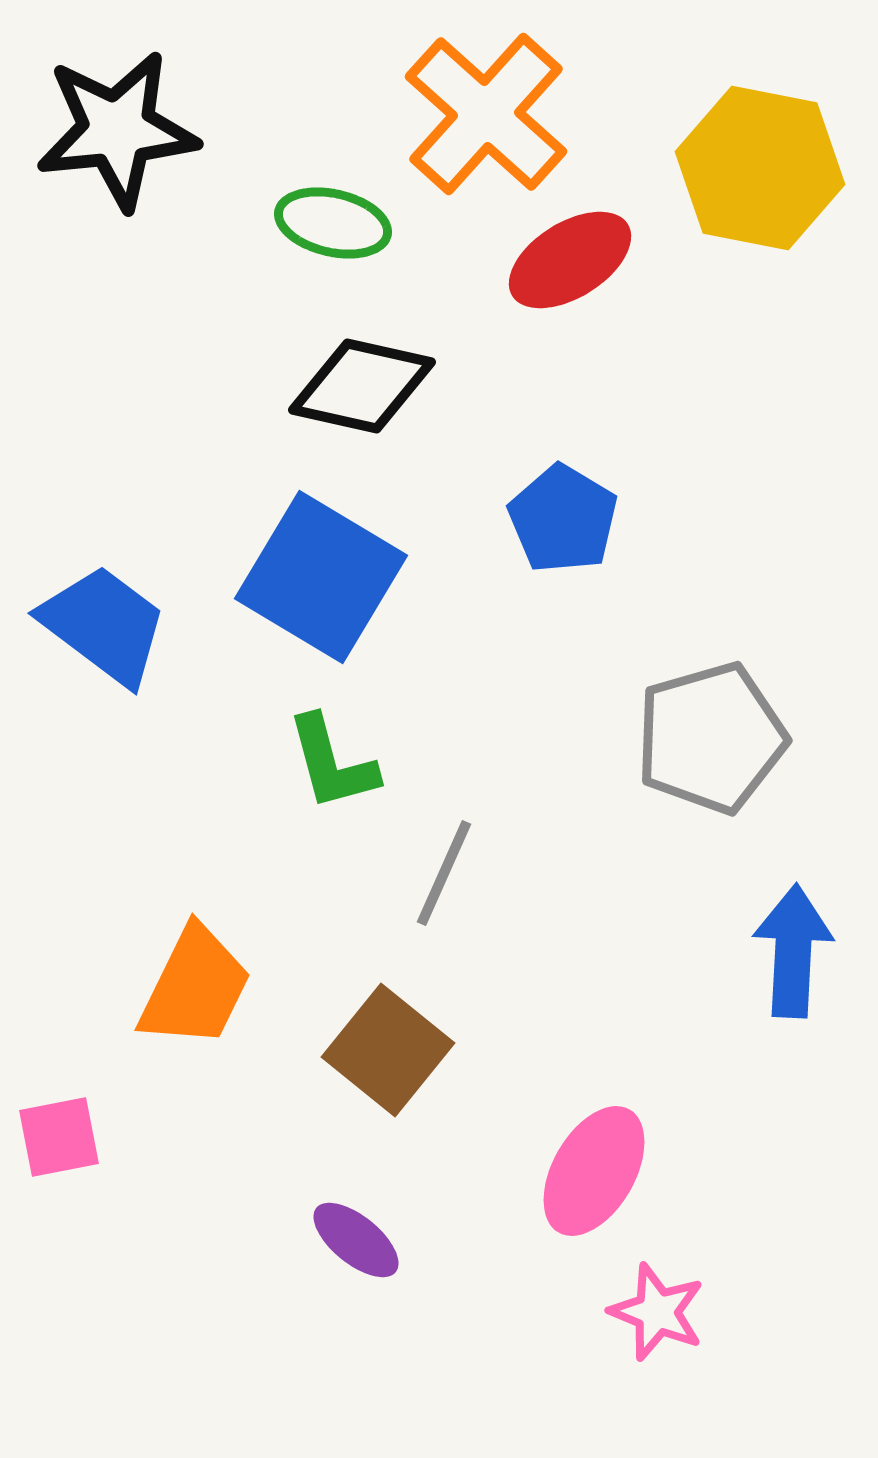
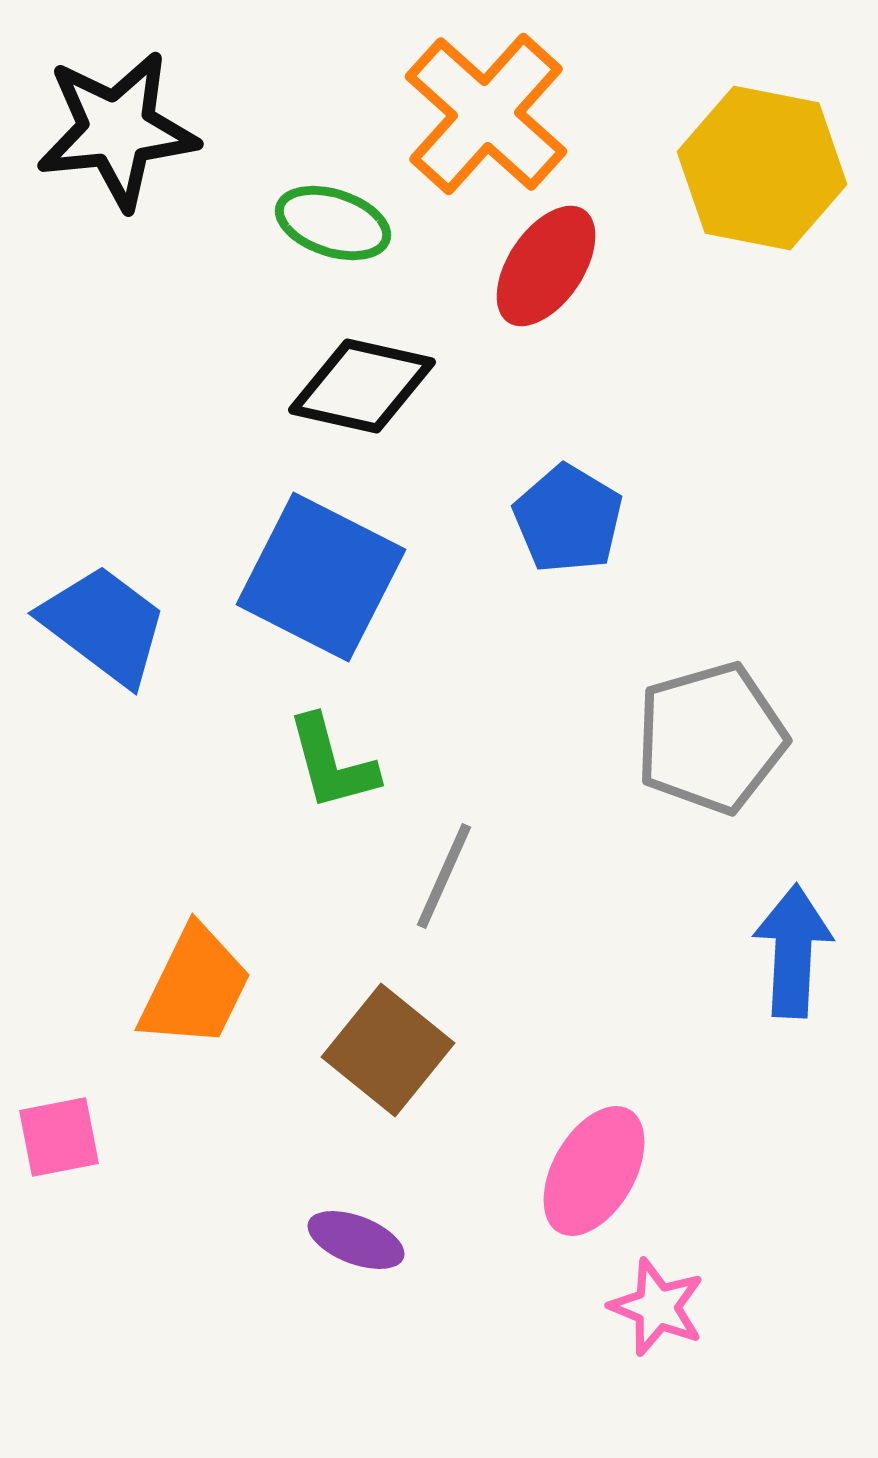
yellow hexagon: moved 2 px right
green ellipse: rotated 5 degrees clockwise
red ellipse: moved 24 px left, 6 px down; rotated 24 degrees counterclockwise
blue pentagon: moved 5 px right
blue square: rotated 4 degrees counterclockwise
gray line: moved 3 px down
purple ellipse: rotated 18 degrees counterclockwise
pink star: moved 5 px up
